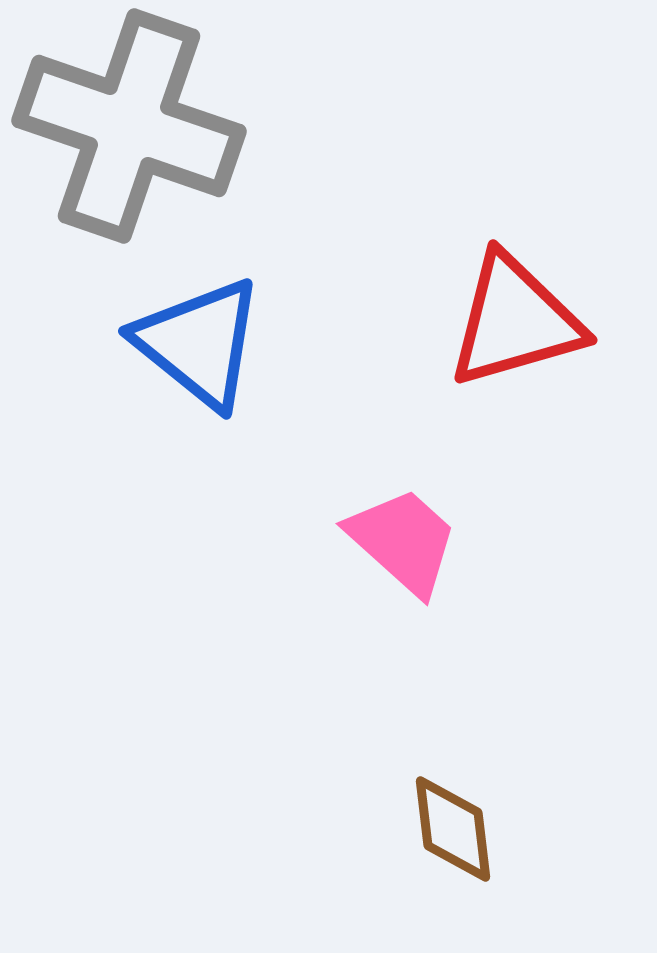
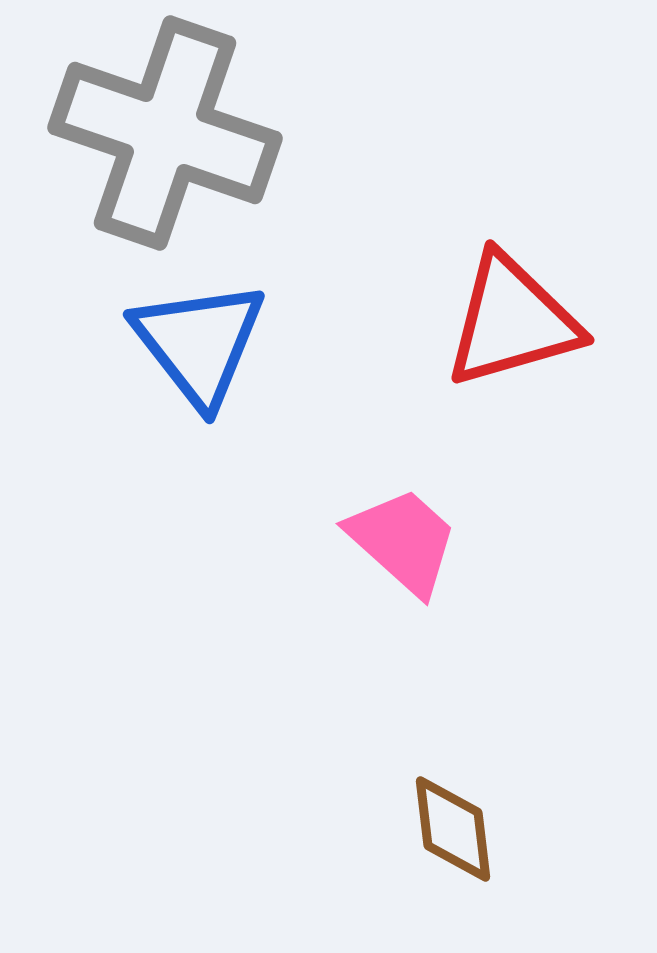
gray cross: moved 36 px right, 7 px down
red triangle: moved 3 px left
blue triangle: rotated 13 degrees clockwise
